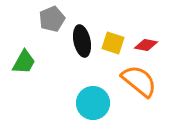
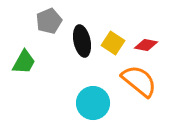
gray pentagon: moved 3 px left, 2 px down
yellow square: rotated 15 degrees clockwise
